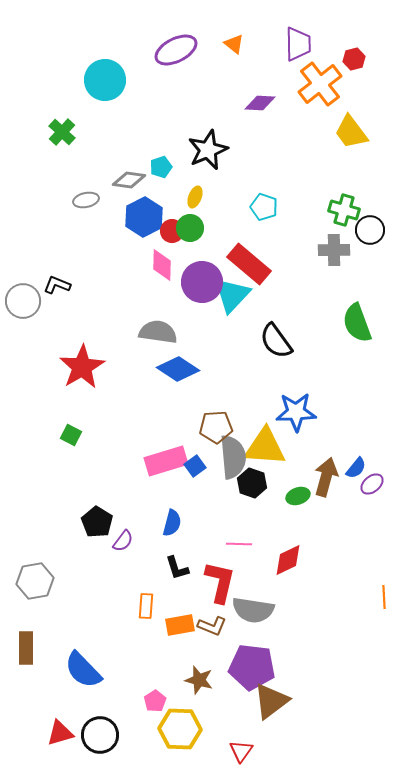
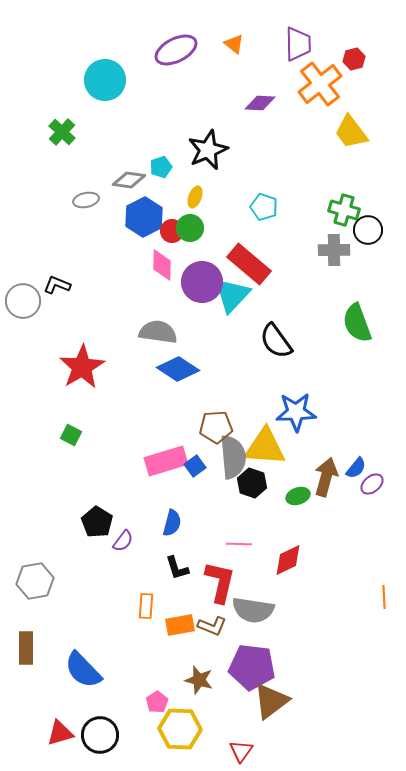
black circle at (370, 230): moved 2 px left
pink pentagon at (155, 701): moved 2 px right, 1 px down
